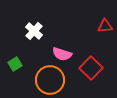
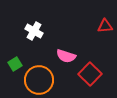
white cross: rotated 12 degrees counterclockwise
pink semicircle: moved 4 px right, 2 px down
red square: moved 1 px left, 6 px down
orange circle: moved 11 px left
